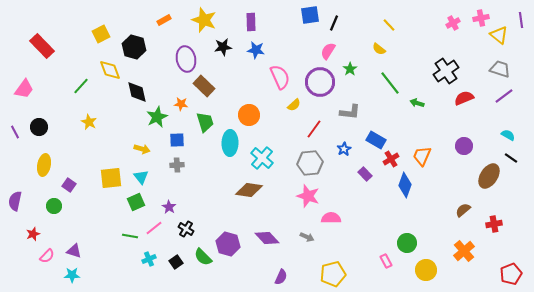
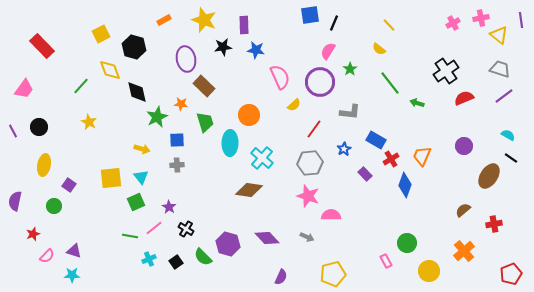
purple rectangle at (251, 22): moved 7 px left, 3 px down
purple line at (15, 132): moved 2 px left, 1 px up
pink semicircle at (331, 218): moved 3 px up
yellow circle at (426, 270): moved 3 px right, 1 px down
